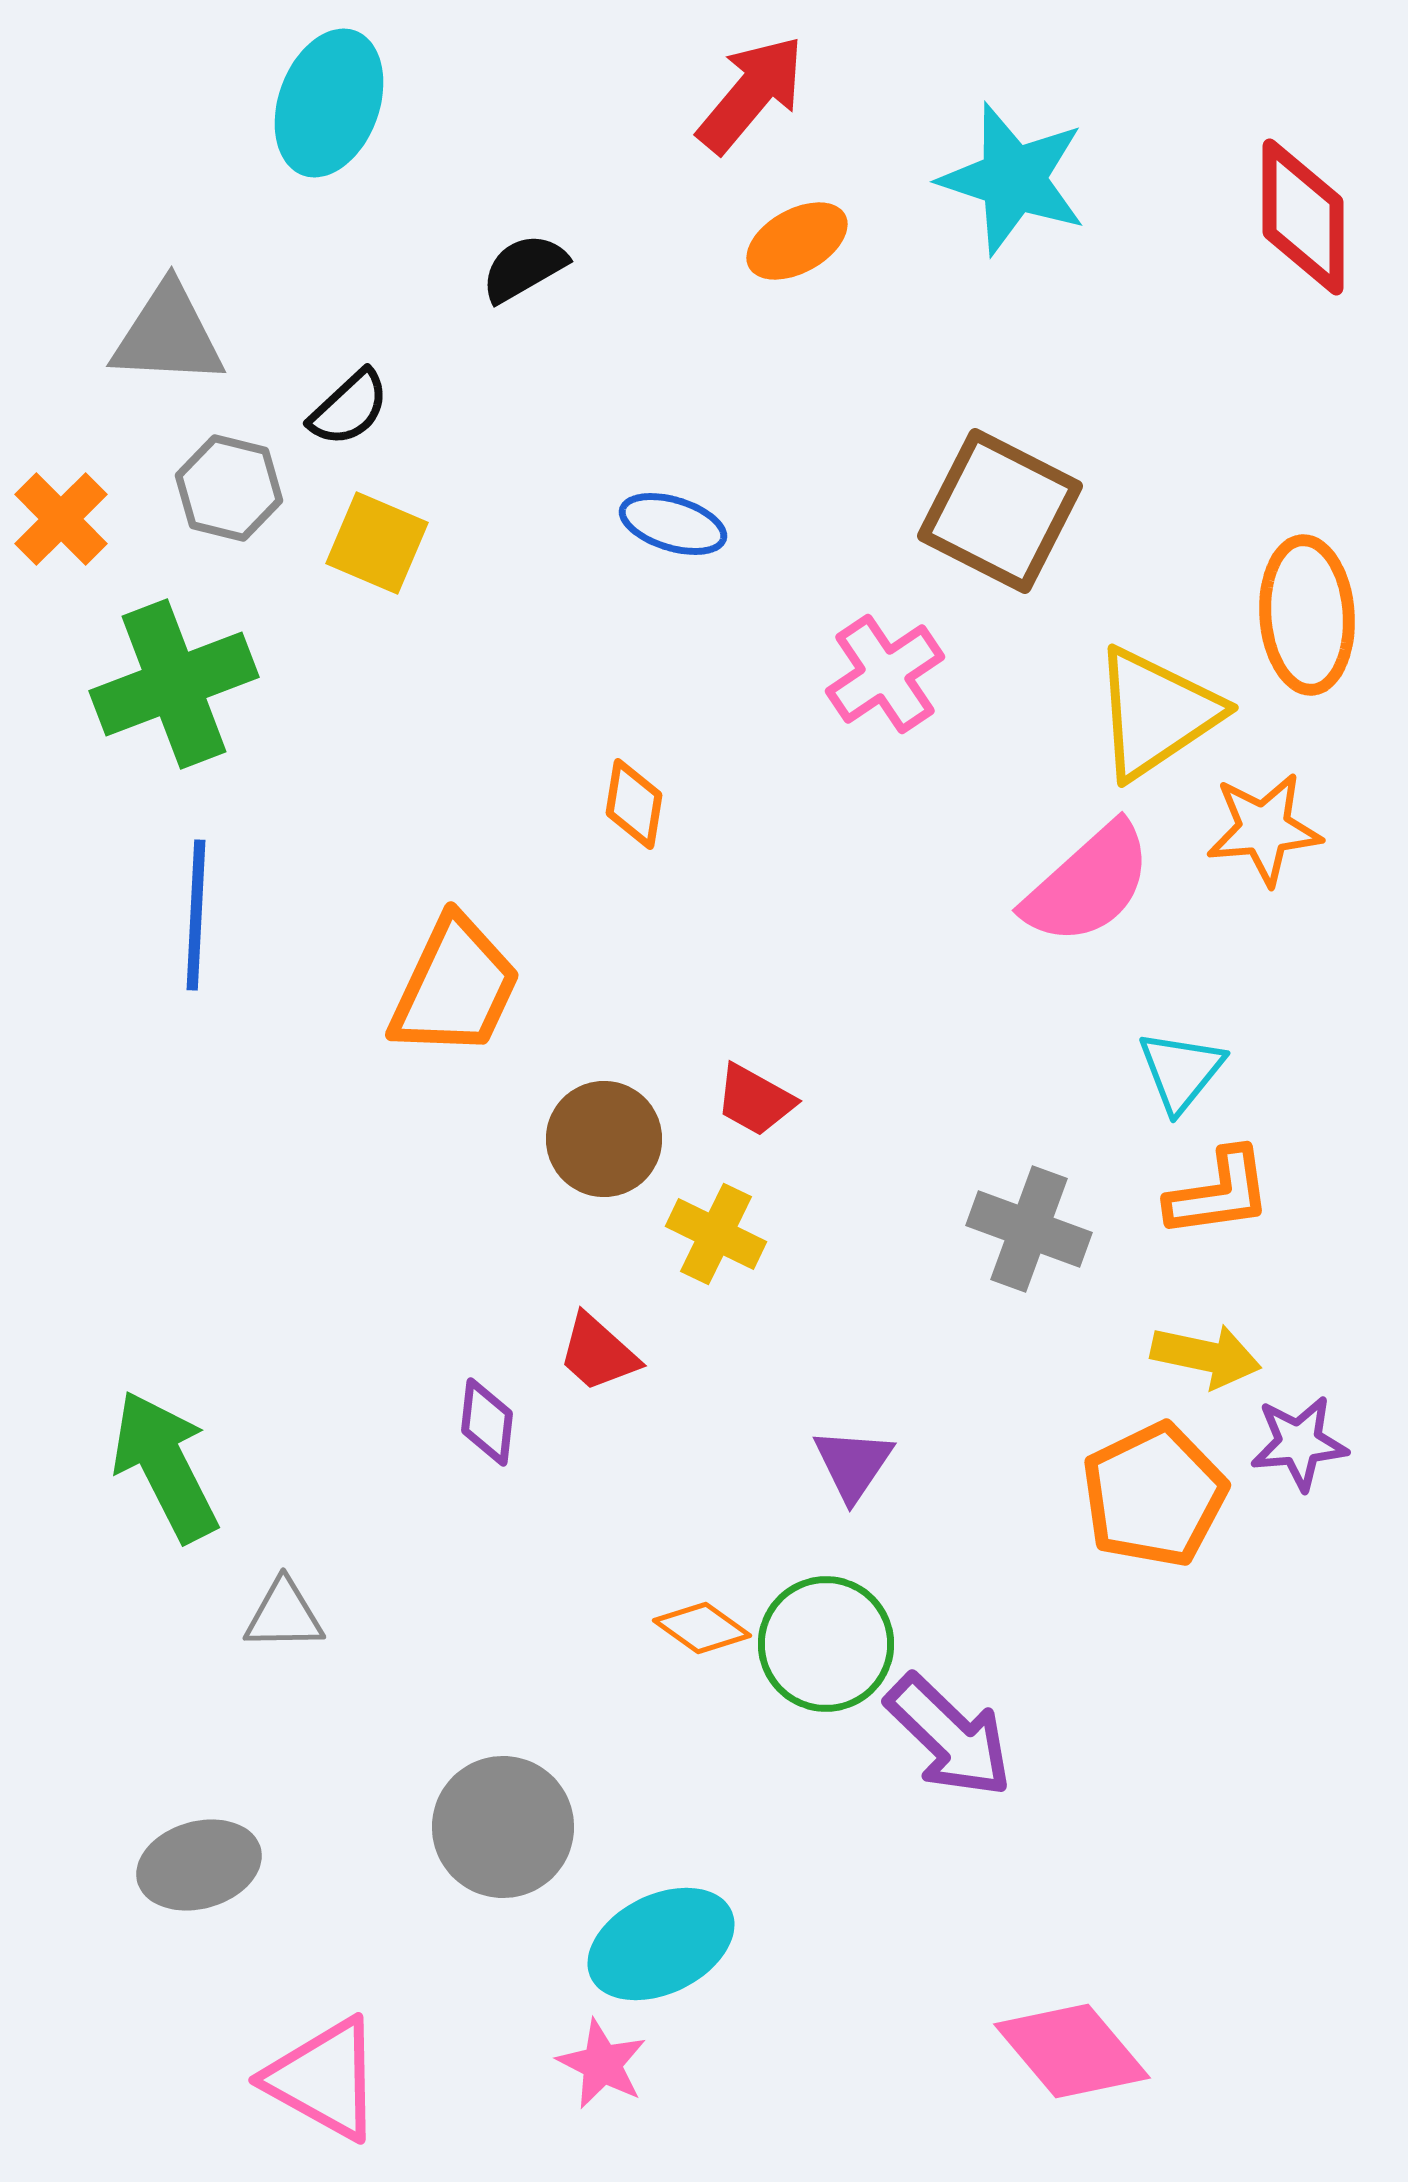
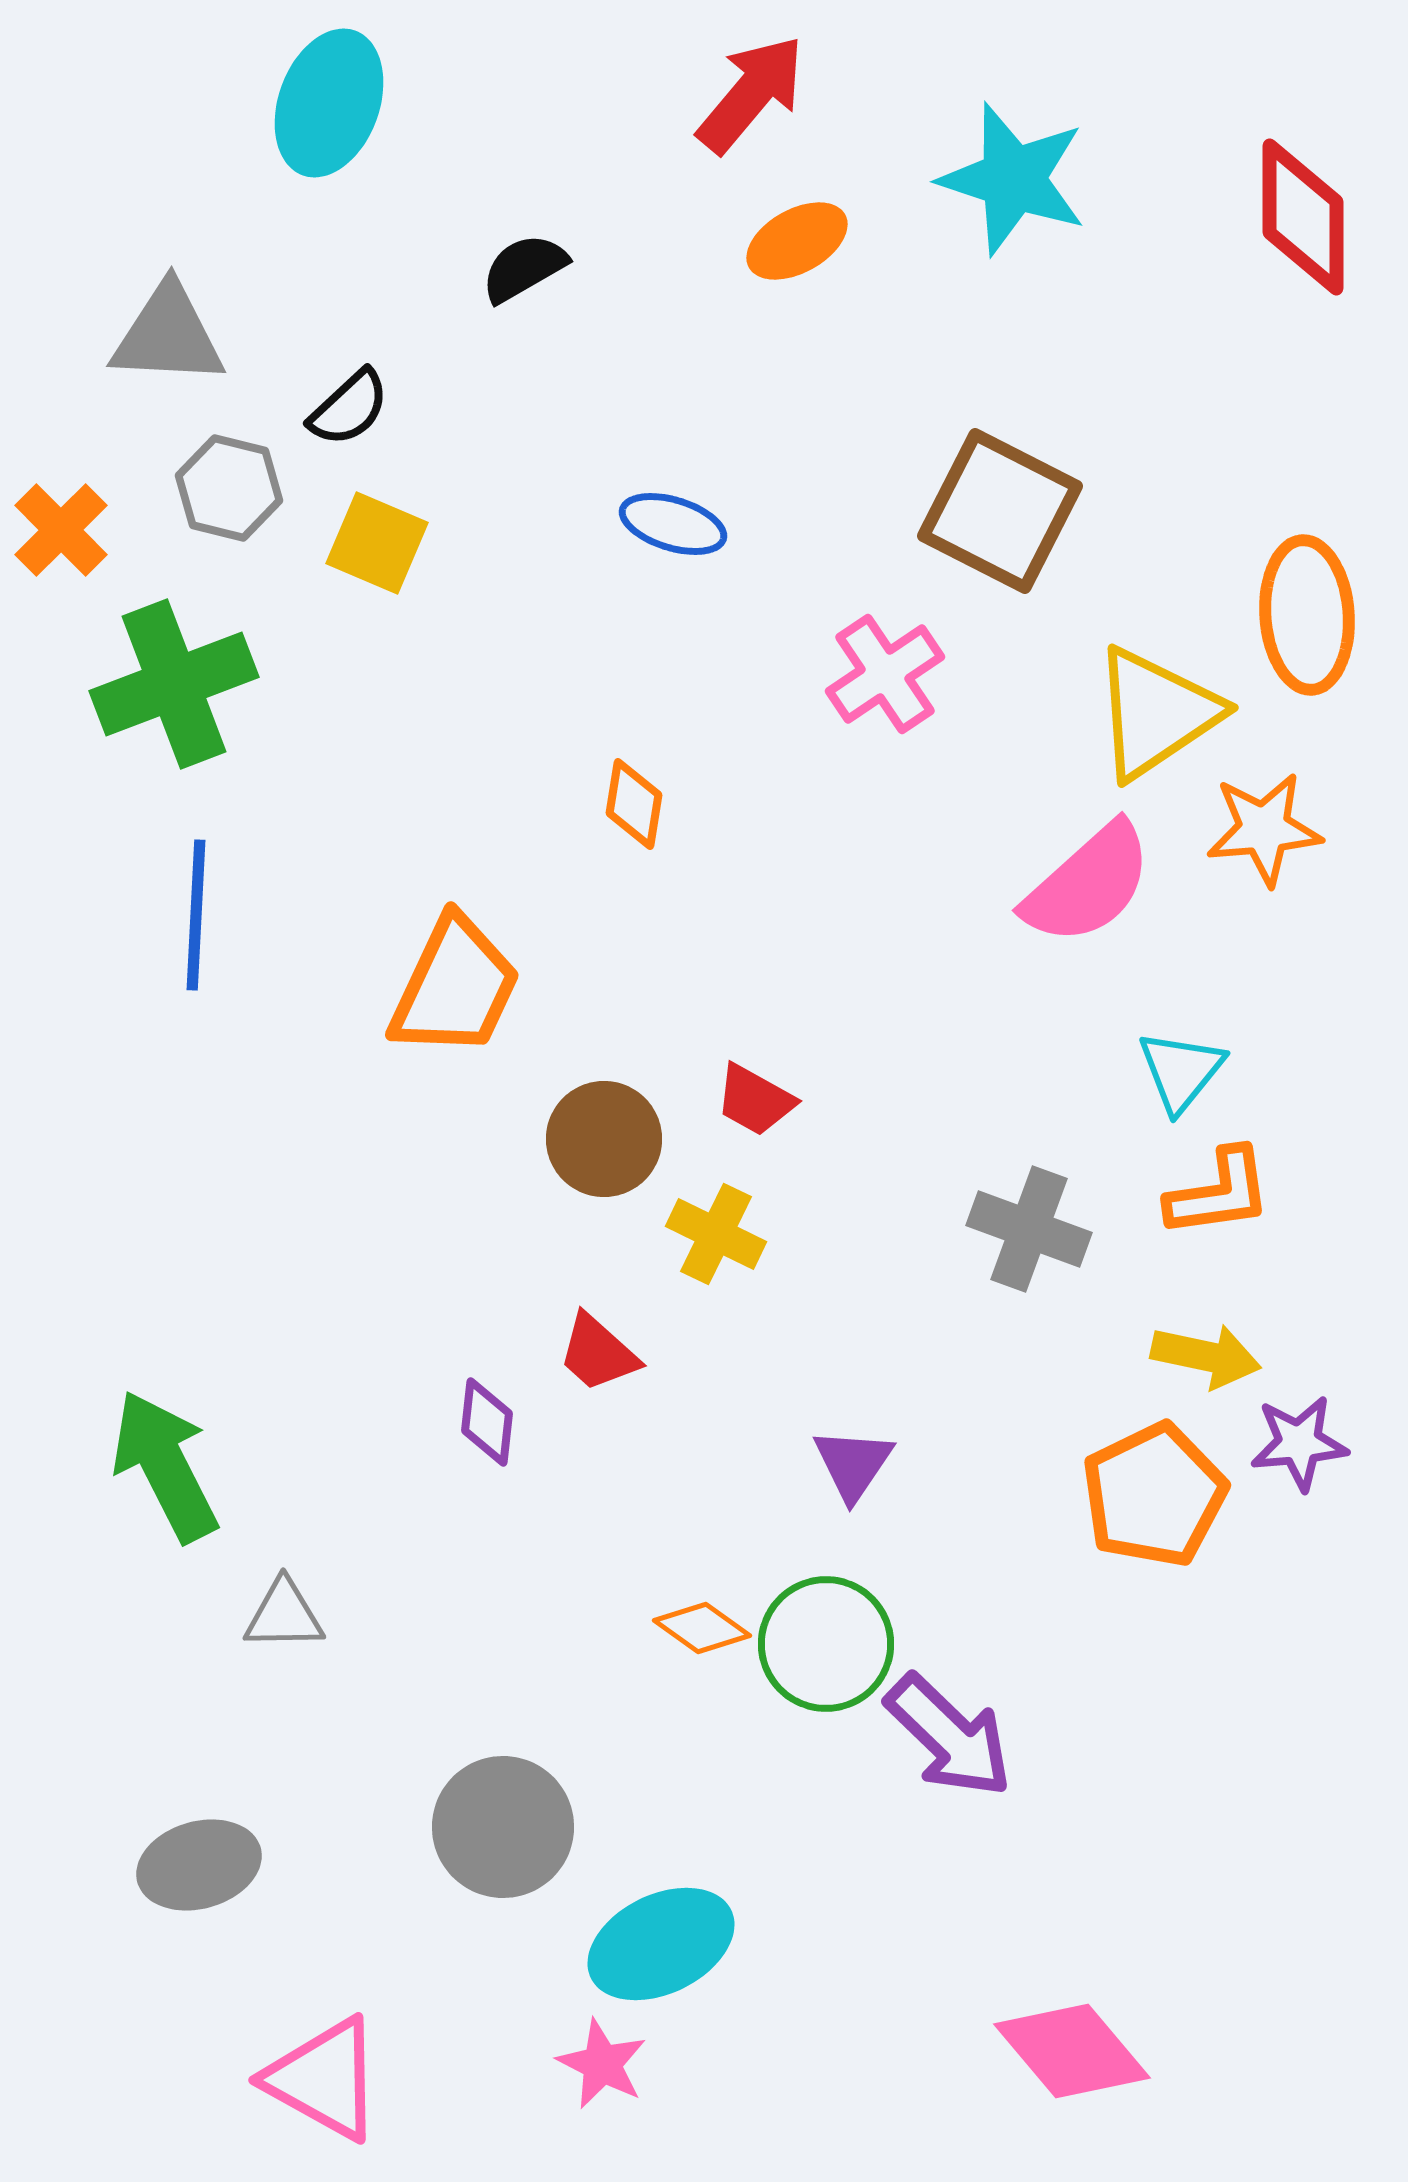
orange cross at (61, 519): moved 11 px down
